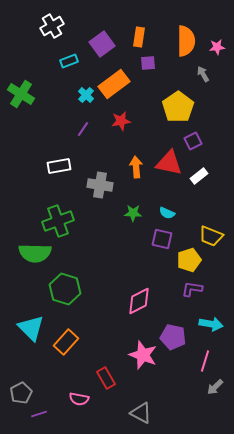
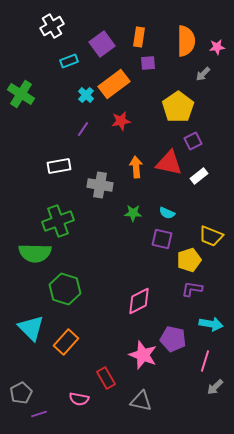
gray arrow at (203, 74): rotated 105 degrees counterclockwise
purple pentagon at (173, 337): moved 2 px down
gray triangle at (141, 413): moved 12 px up; rotated 15 degrees counterclockwise
